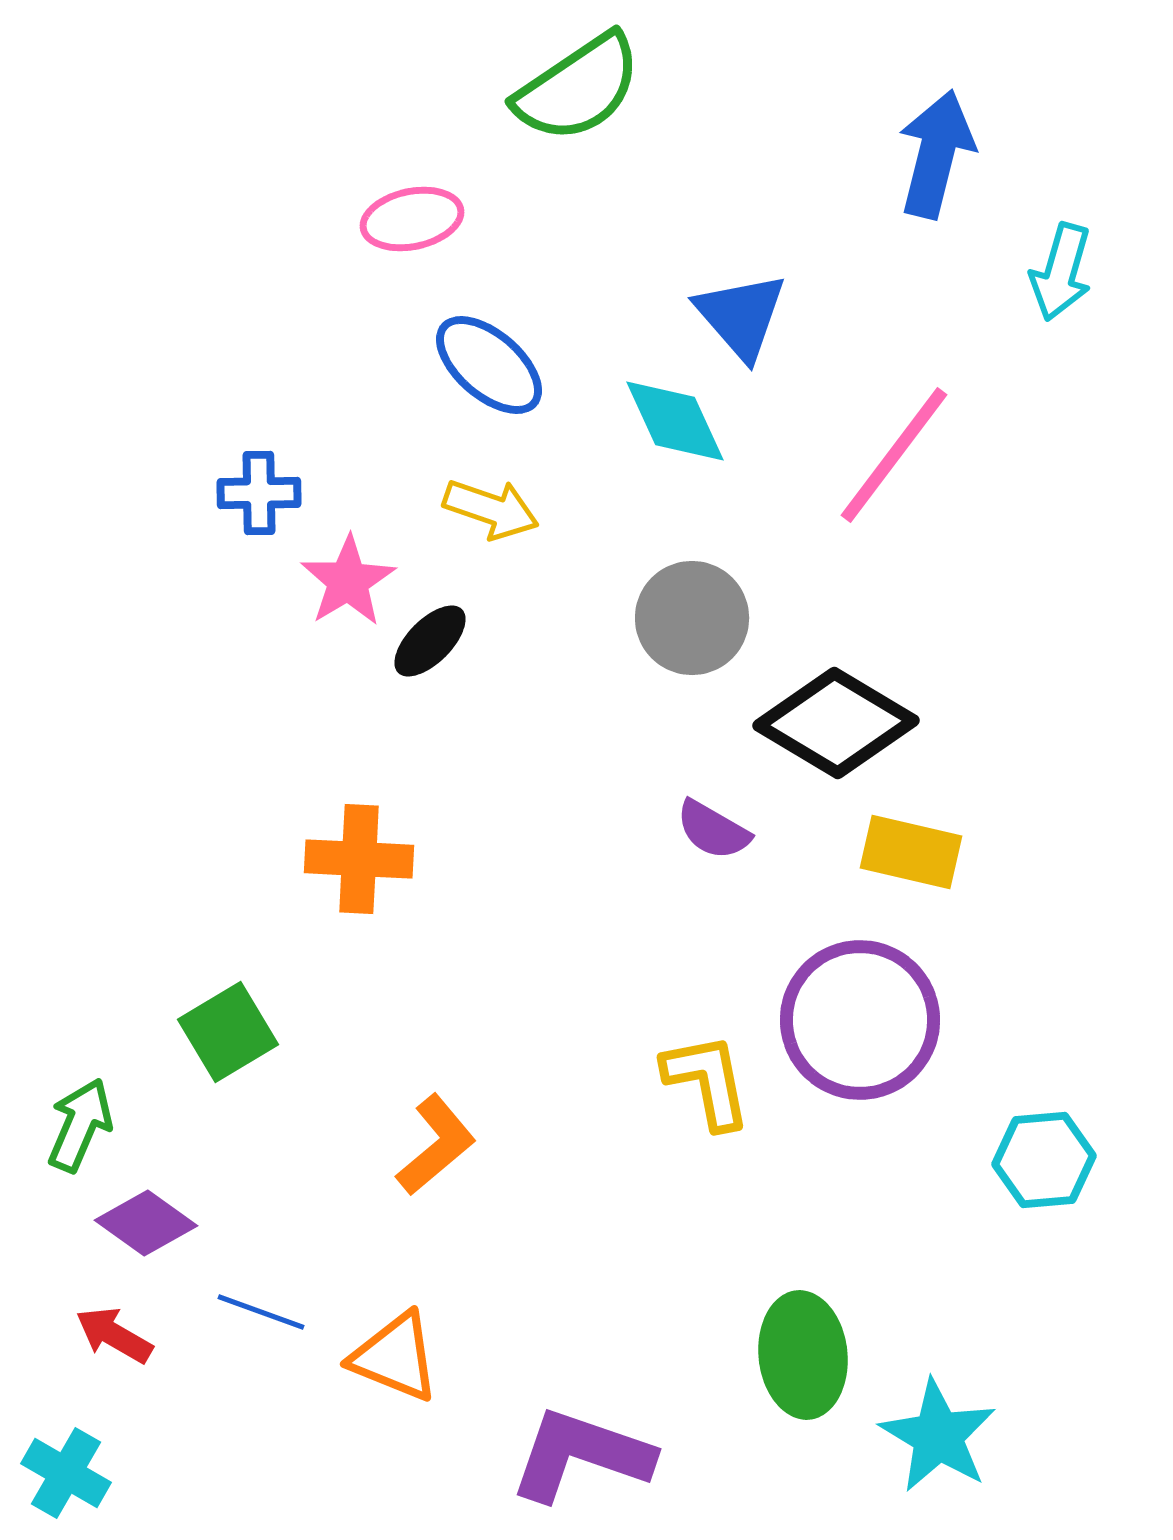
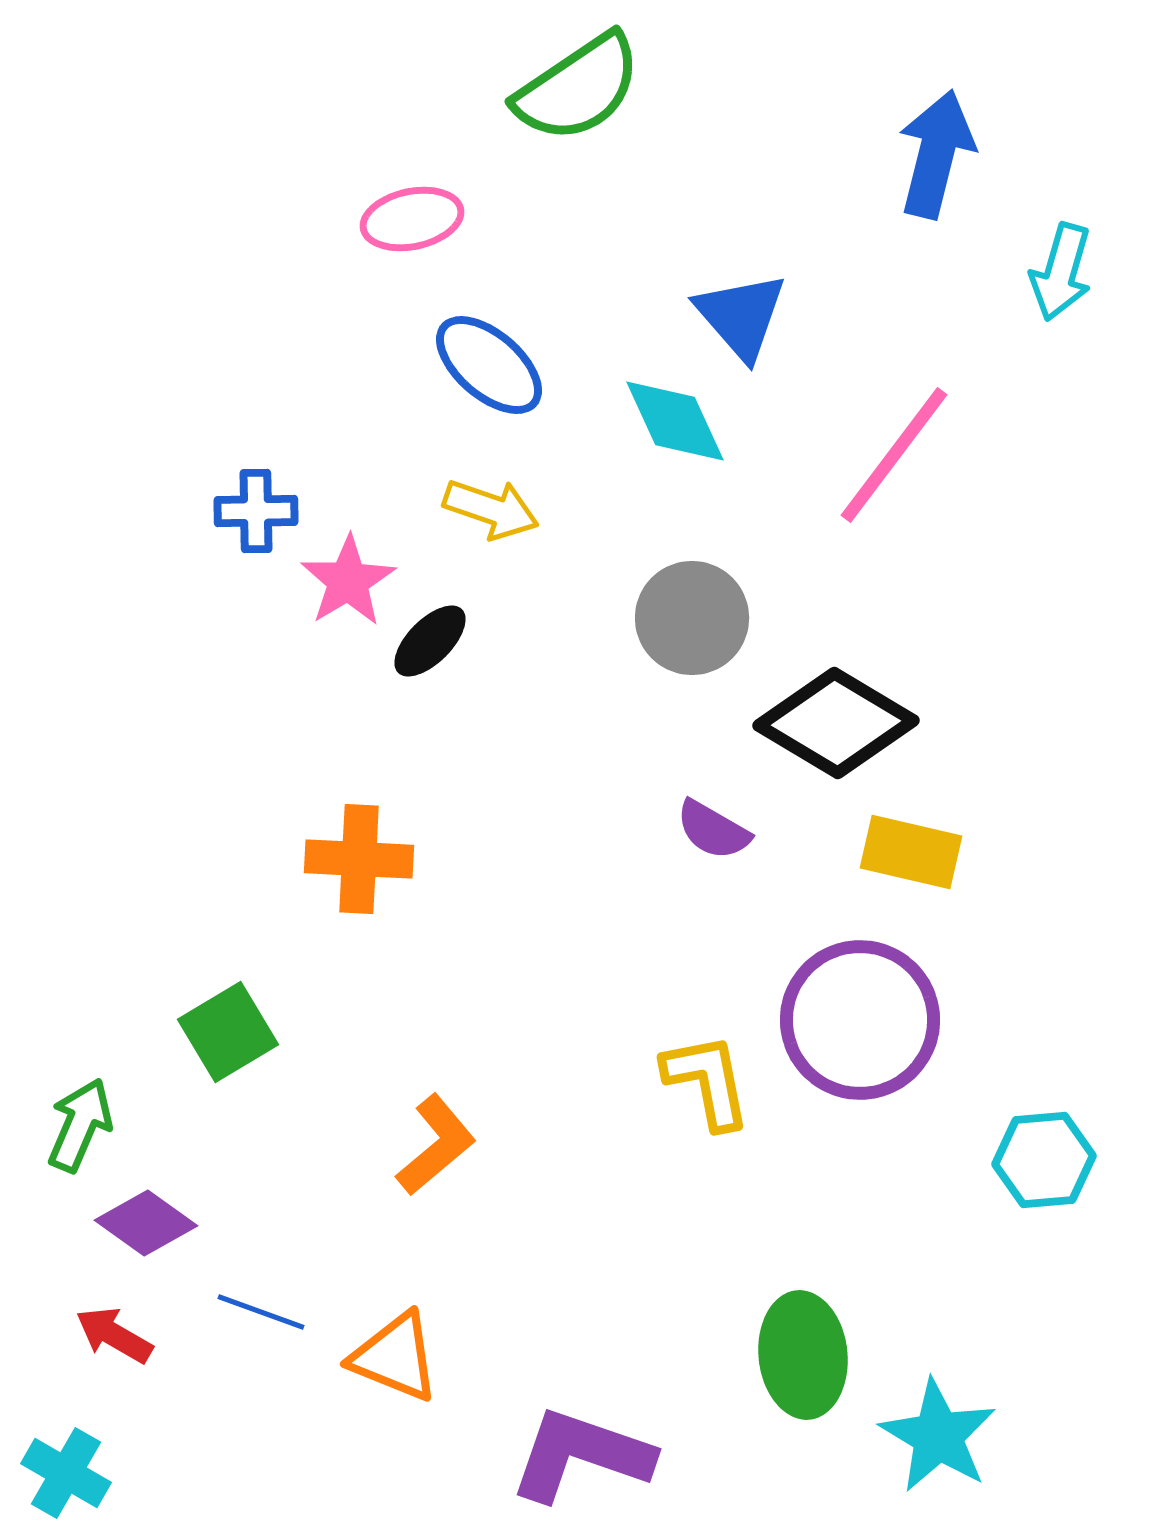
blue cross: moved 3 px left, 18 px down
